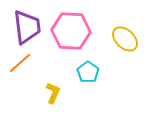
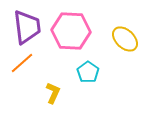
orange line: moved 2 px right
